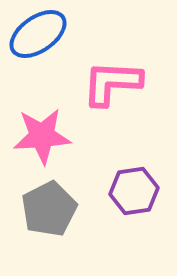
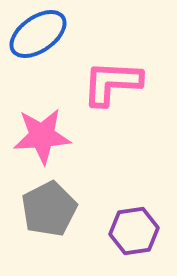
purple hexagon: moved 40 px down
